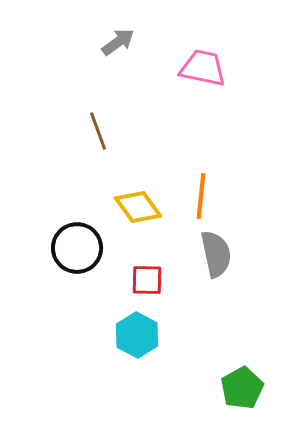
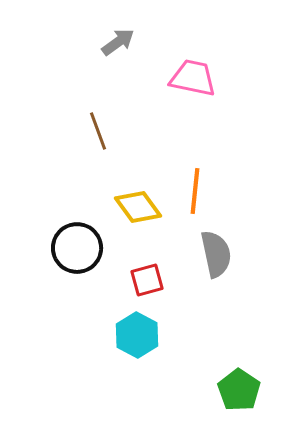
pink trapezoid: moved 10 px left, 10 px down
orange line: moved 6 px left, 5 px up
red square: rotated 16 degrees counterclockwise
green pentagon: moved 3 px left, 2 px down; rotated 9 degrees counterclockwise
